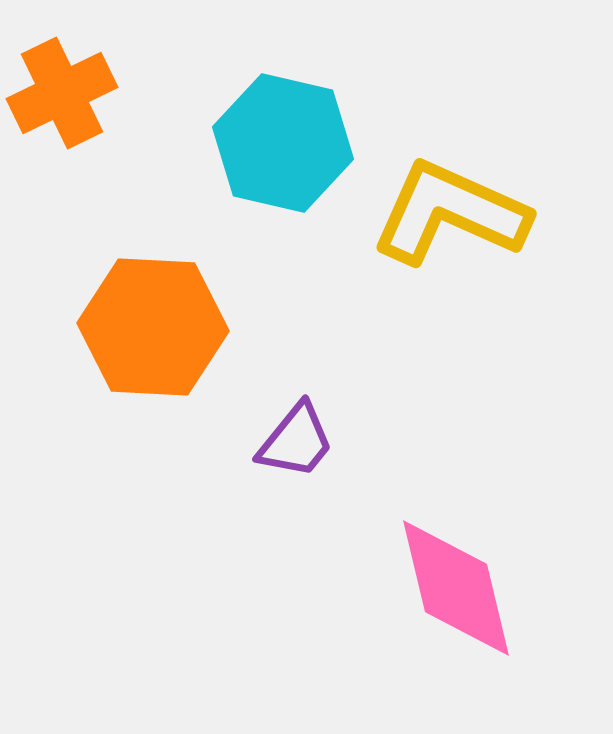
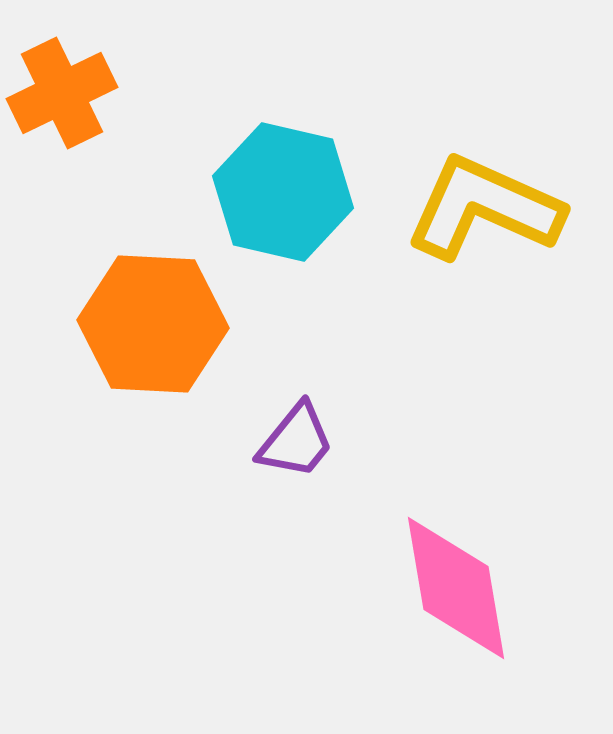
cyan hexagon: moved 49 px down
yellow L-shape: moved 34 px right, 5 px up
orange hexagon: moved 3 px up
pink diamond: rotated 4 degrees clockwise
